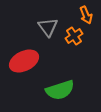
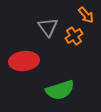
orange arrow: rotated 18 degrees counterclockwise
red ellipse: rotated 20 degrees clockwise
